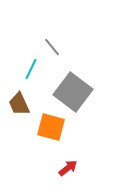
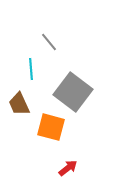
gray line: moved 3 px left, 5 px up
cyan line: rotated 30 degrees counterclockwise
